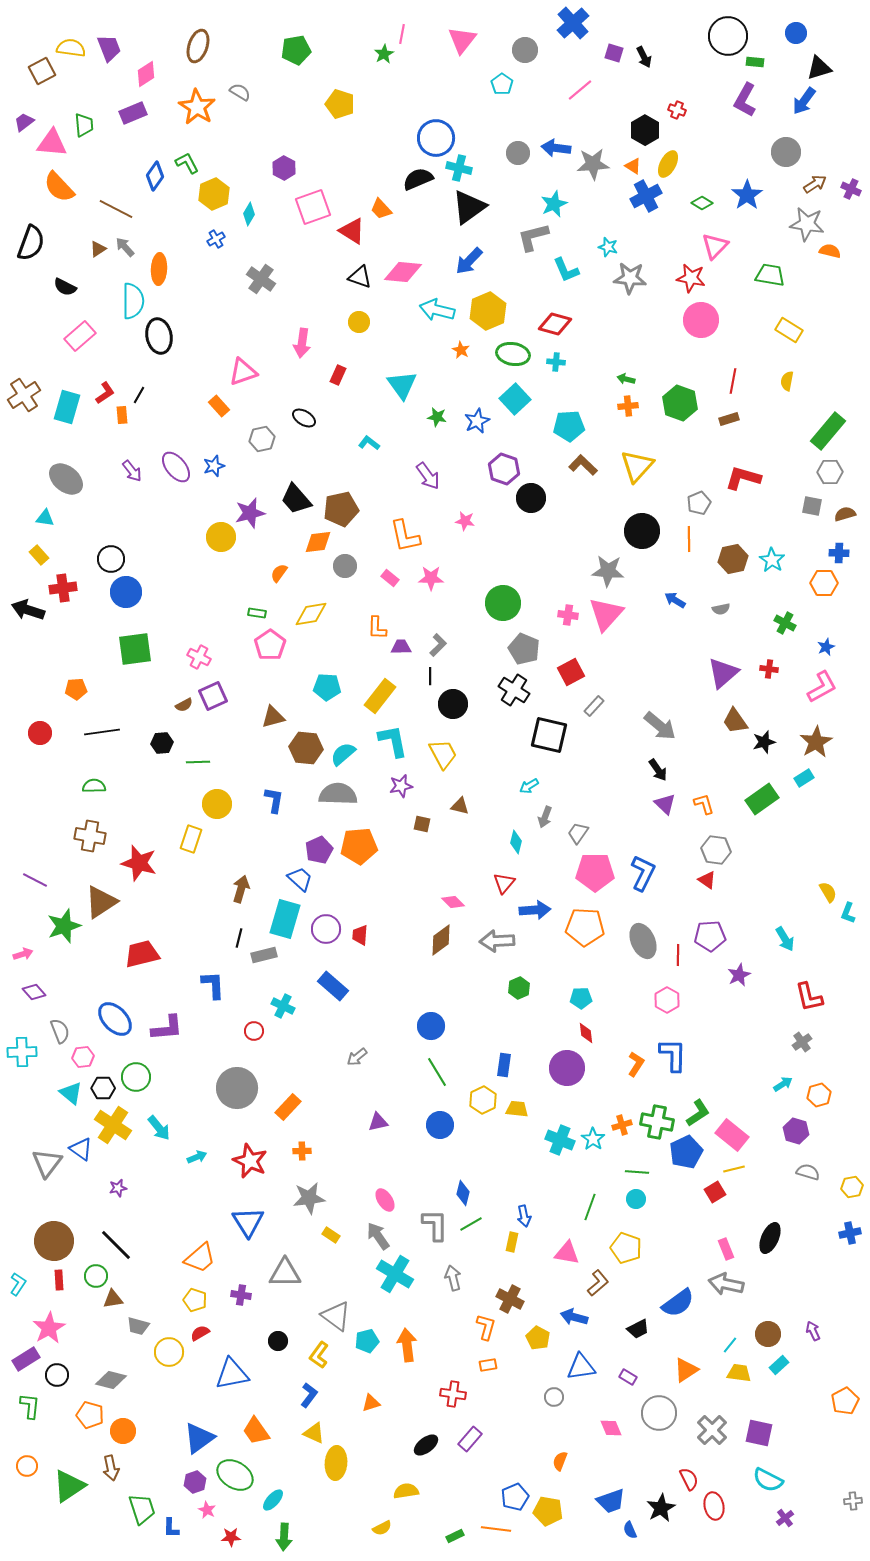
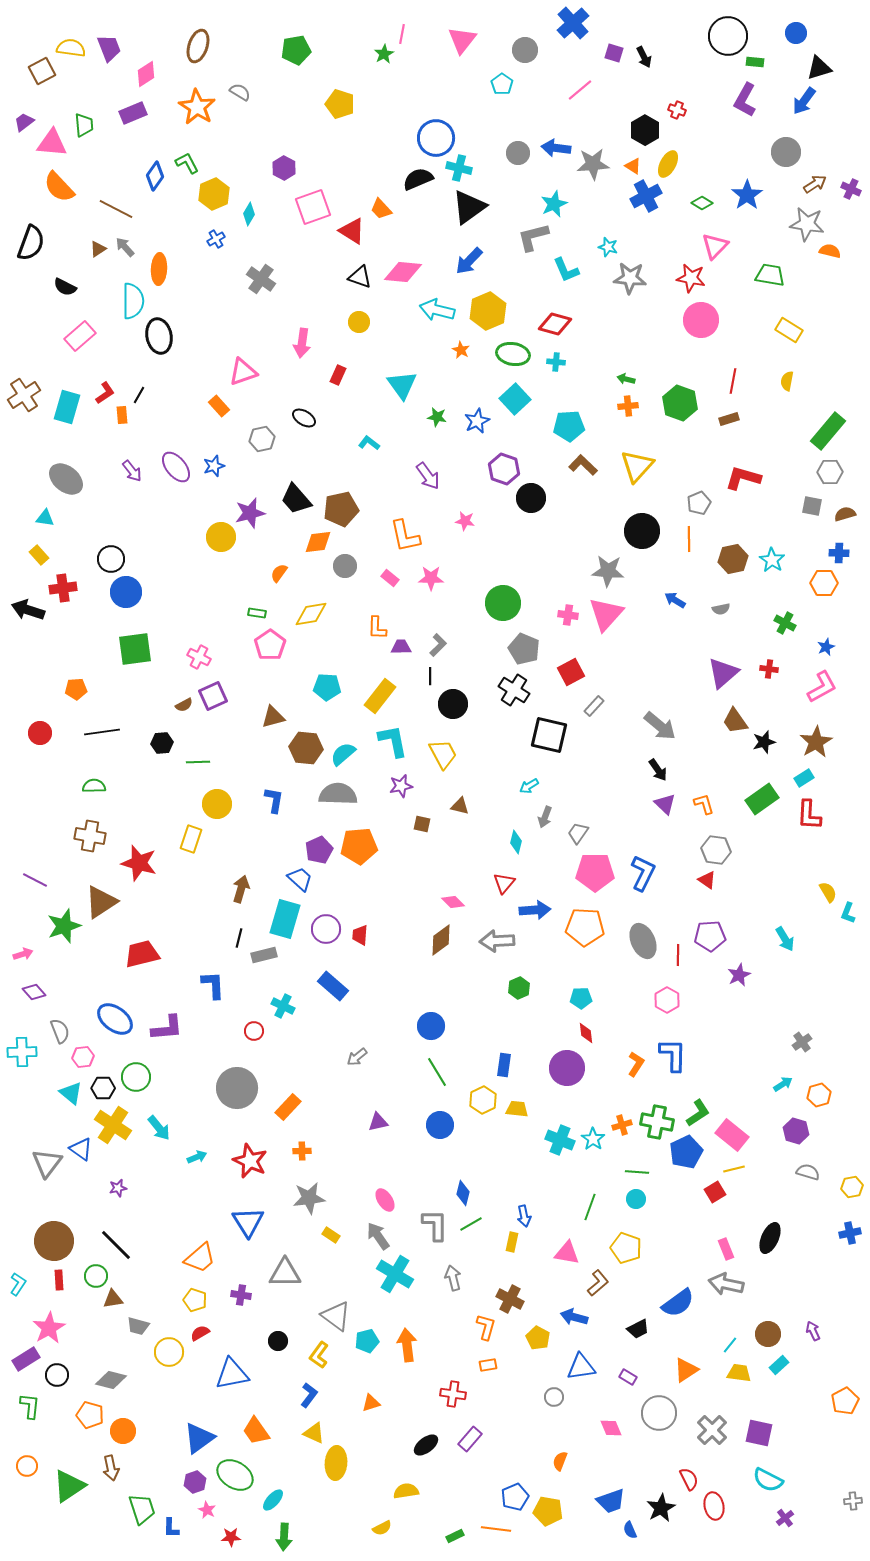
red L-shape at (809, 997): moved 182 px up; rotated 16 degrees clockwise
blue ellipse at (115, 1019): rotated 9 degrees counterclockwise
